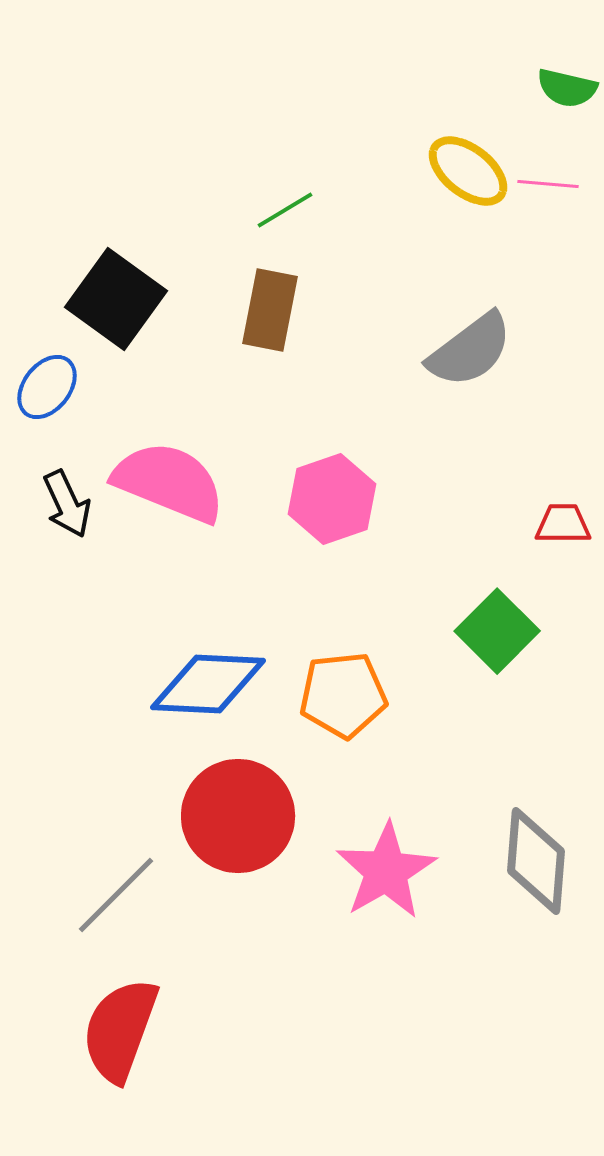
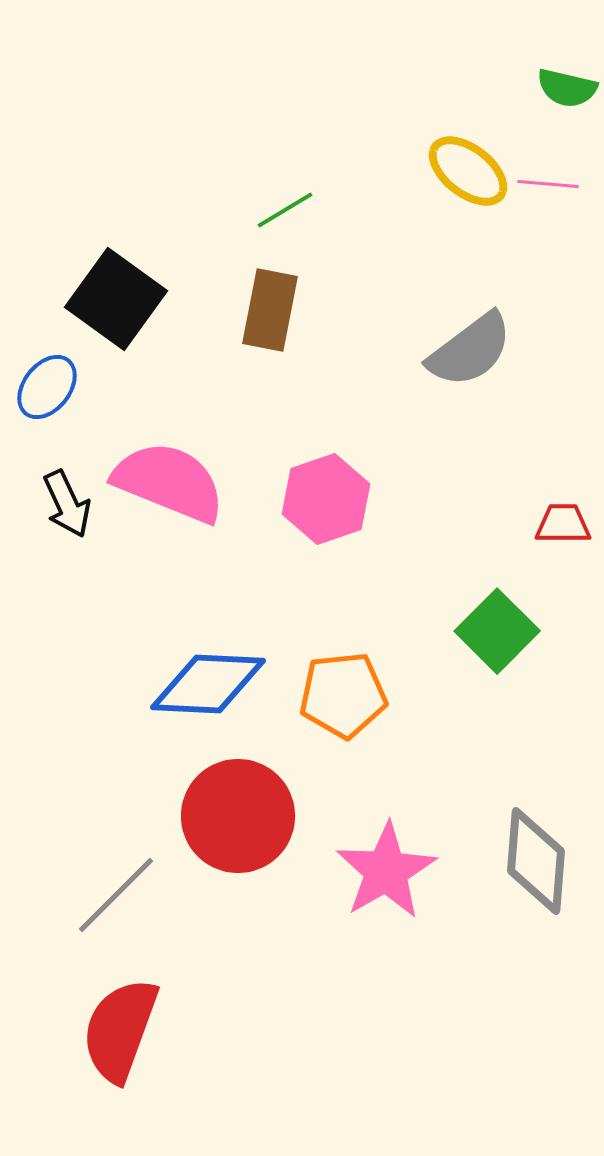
pink hexagon: moved 6 px left
